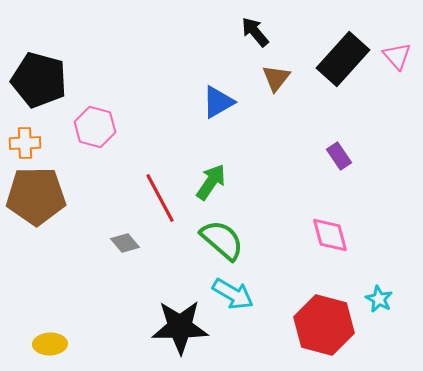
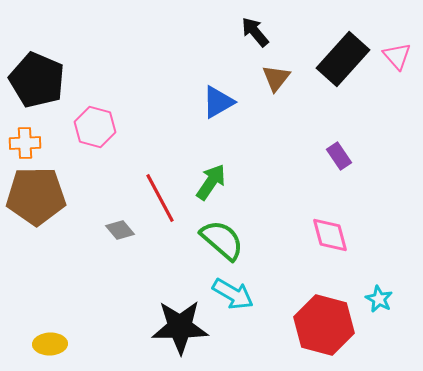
black pentagon: moved 2 px left; rotated 8 degrees clockwise
gray diamond: moved 5 px left, 13 px up
